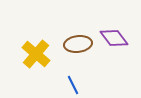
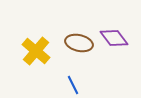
brown ellipse: moved 1 px right, 1 px up; rotated 20 degrees clockwise
yellow cross: moved 3 px up
